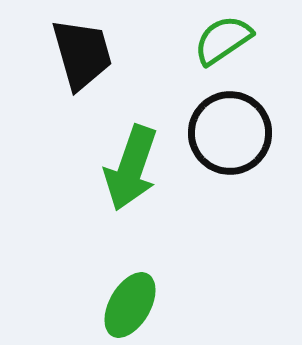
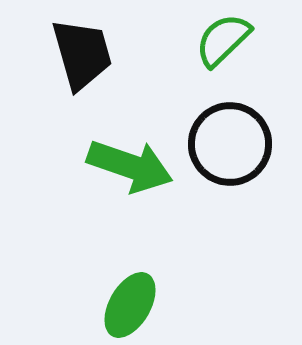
green semicircle: rotated 10 degrees counterclockwise
black circle: moved 11 px down
green arrow: moved 1 px left, 2 px up; rotated 90 degrees counterclockwise
